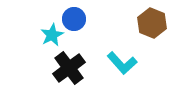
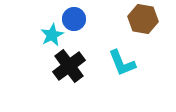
brown hexagon: moved 9 px left, 4 px up; rotated 12 degrees counterclockwise
cyan L-shape: rotated 20 degrees clockwise
black cross: moved 2 px up
